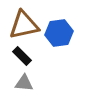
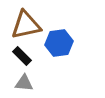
brown triangle: moved 2 px right
blue hexagon: moved 10 px down
